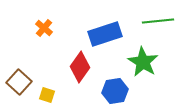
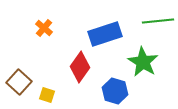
blue hexagon: rotated 25 degrees clockwise
